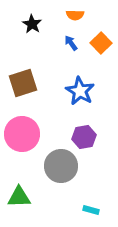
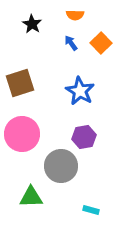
brown square: moved 3 px left
green triangle: moved 12 px right
